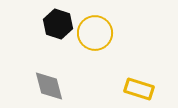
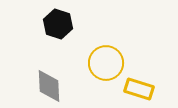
yellow circle: moved 11 px right, 30 px down
gray diamond: rotated 12 degrees clockwise
